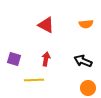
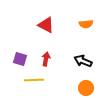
purple square: moved 6 px right
orange circle: moved 2 px left
